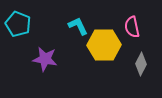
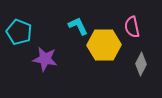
cyan pentagon: moved 1 px right, 8 px down
